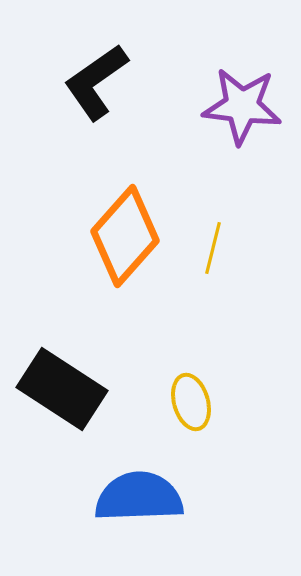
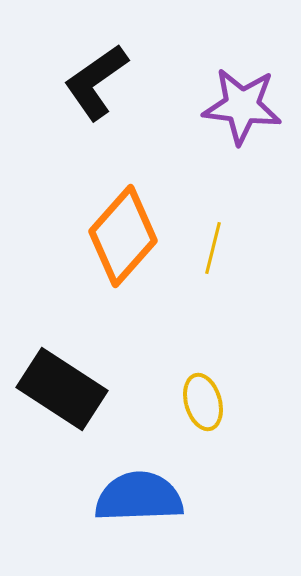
orange diamond: moved 2 px left
yellow ellipse: moved 12 px right
